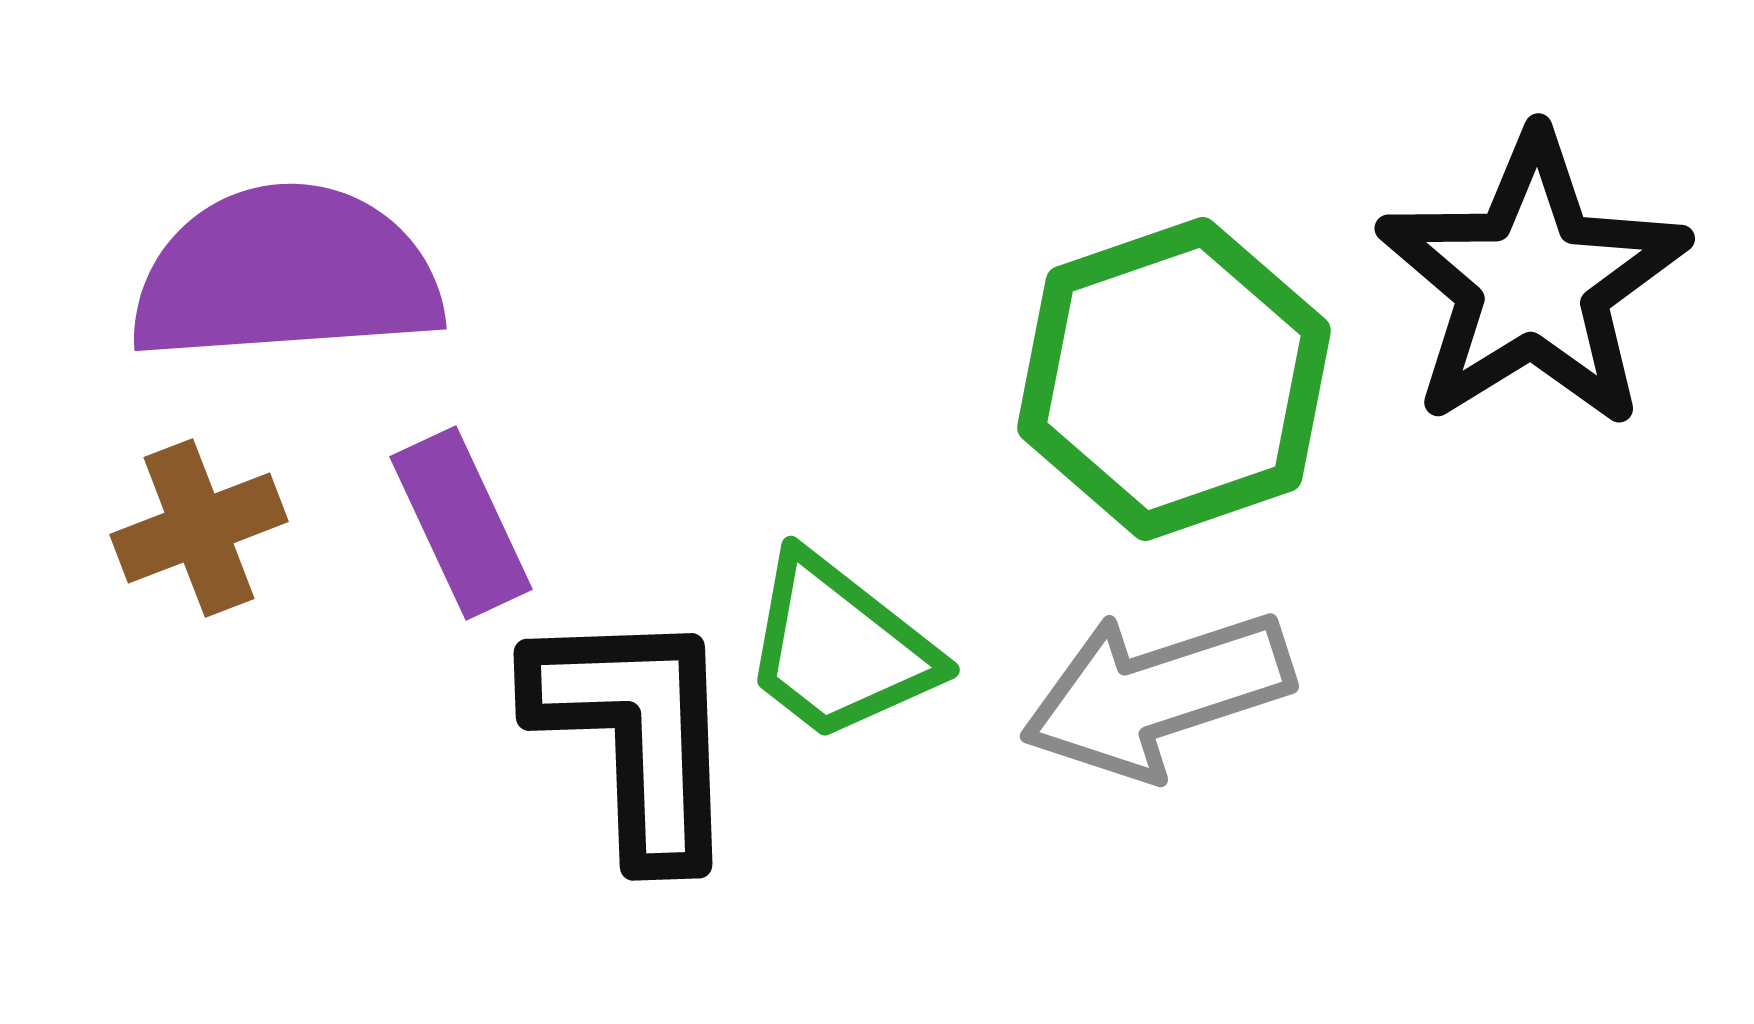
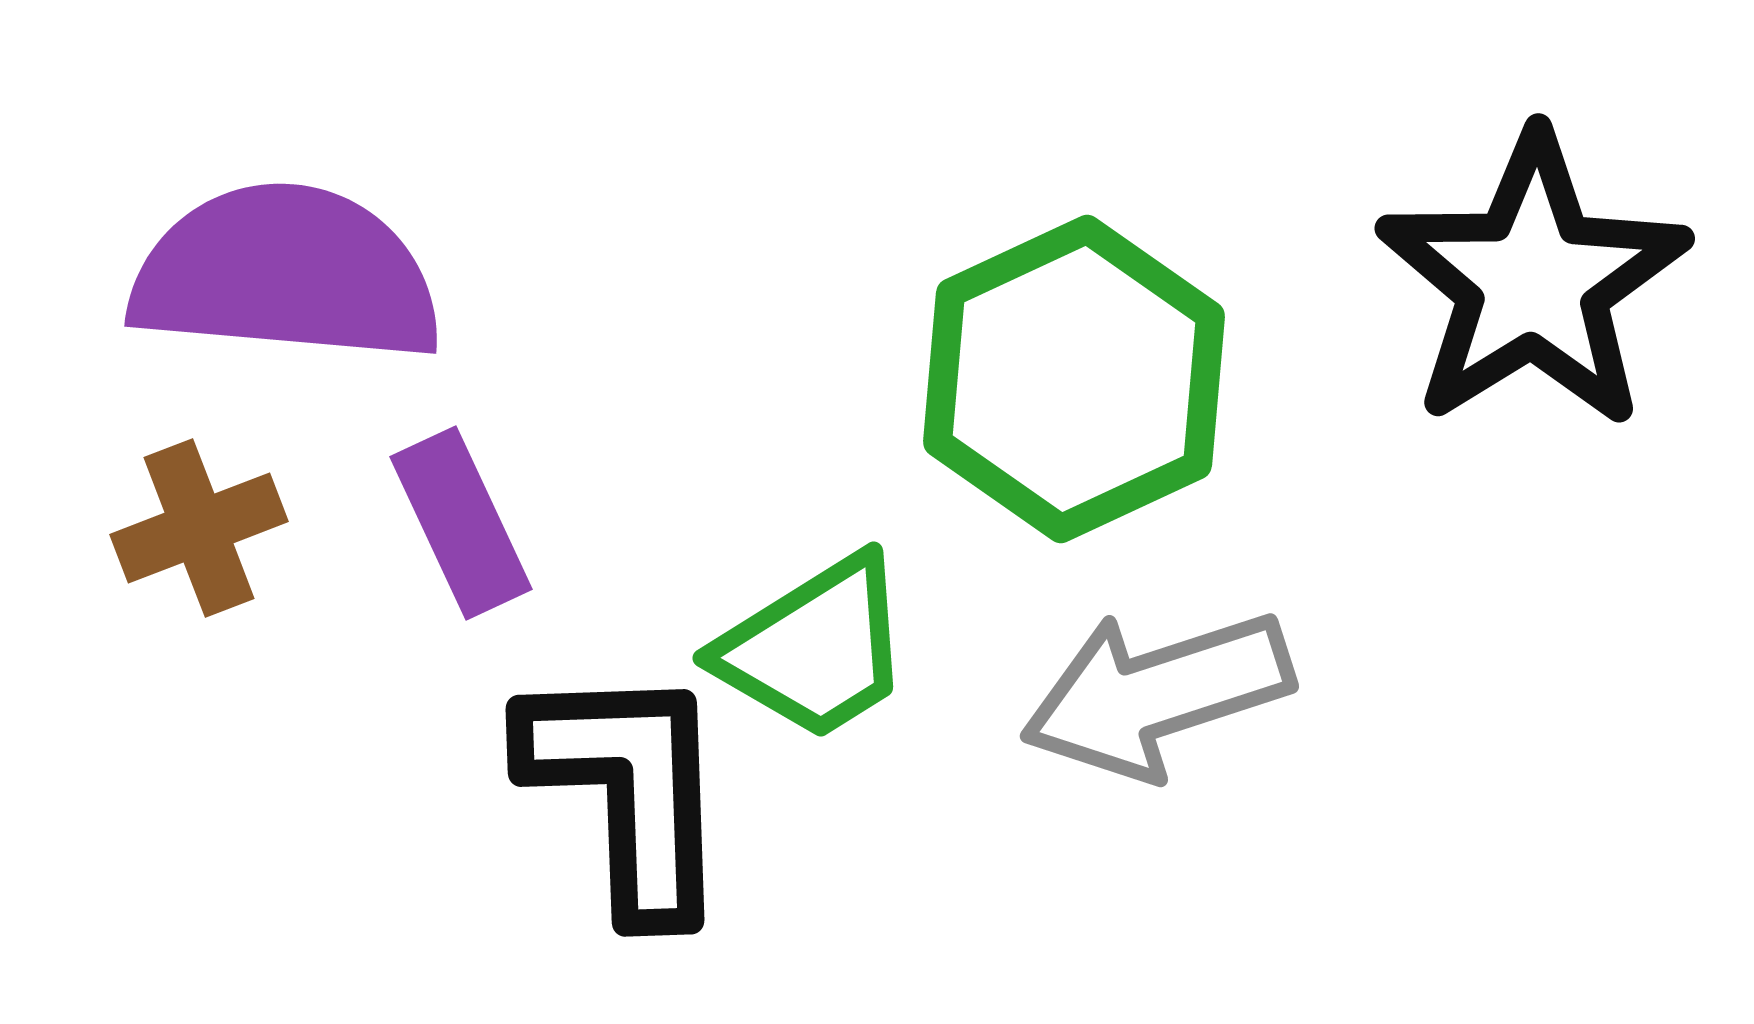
purple semicircle: rotated 9 degrees clockwise
green hexagon: moved 100 px left; rotated 6 degrees counterclockwise
green trapezoid: moved 24 px left; rotated 70 degrees counterclockwise
black L-shape: moved 8 px left, 56 px down
